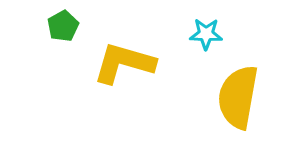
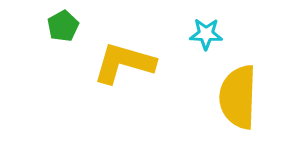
yellow semicircle: rotated 8 degrees counterclockwise
